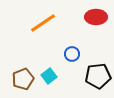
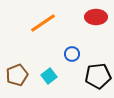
brown pentagon: moved 6 px left, 4 px up
